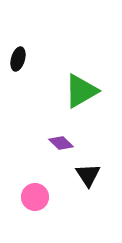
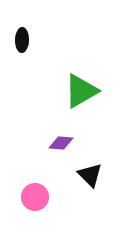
black ellipse: moved 4 px right, 19 px up; rotated 15 degrees counterclockwise
purple diamond: rotated 40 degrees counterclockwise
black triangle: moved 2 px right; rotated 12 degrees counterclockwise
